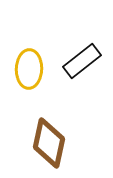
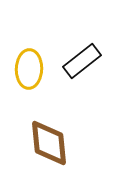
brown diamond: rotated 18 degrees counterclockwise
